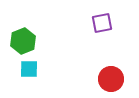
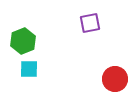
purple square: moved 12 px left
red circle: moved 4 px right
